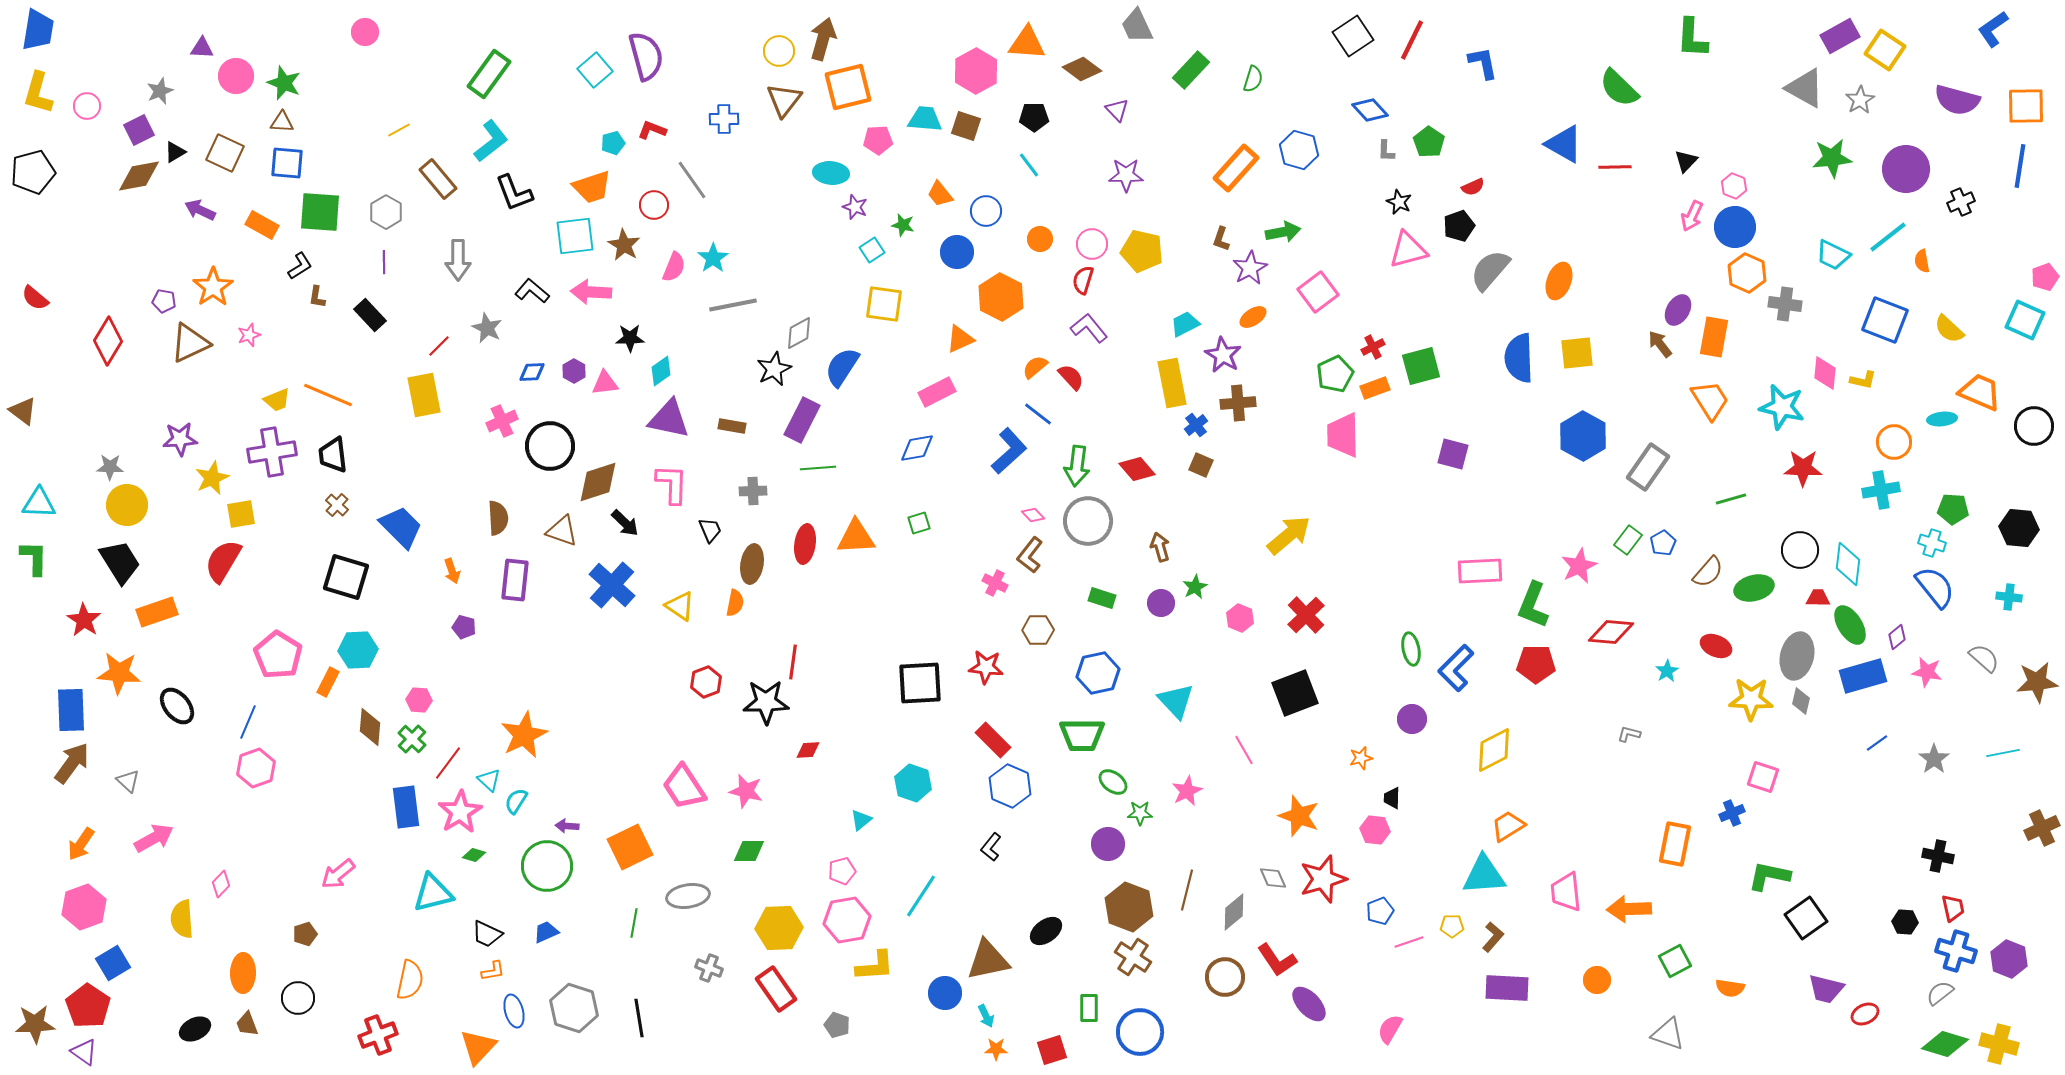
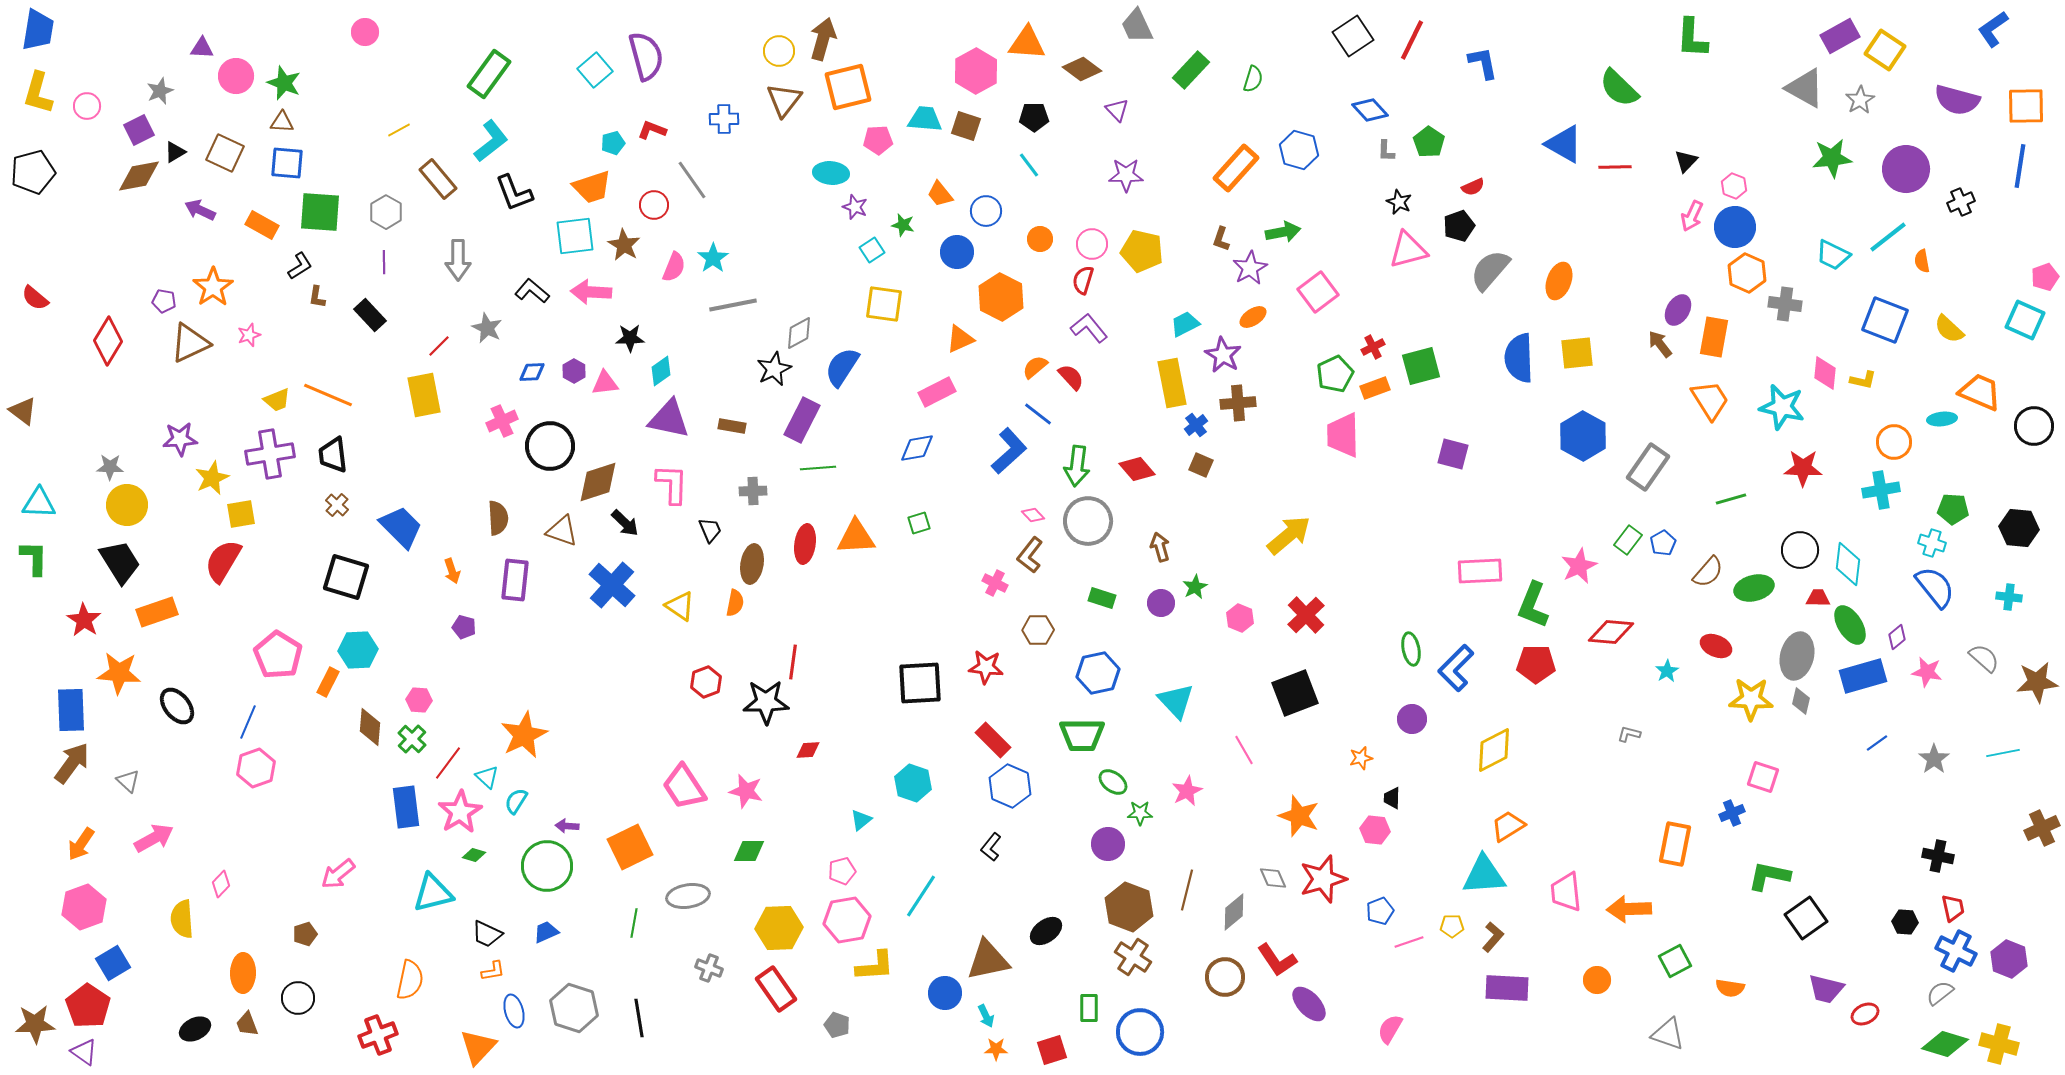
purple cross at (272, 452): moved 2 px left, 2 px down
cyan triangle at (489, 780): moved 2 px left, 3 px up
blue cross at (1956, 951): rotated 9 degrees clockwise
